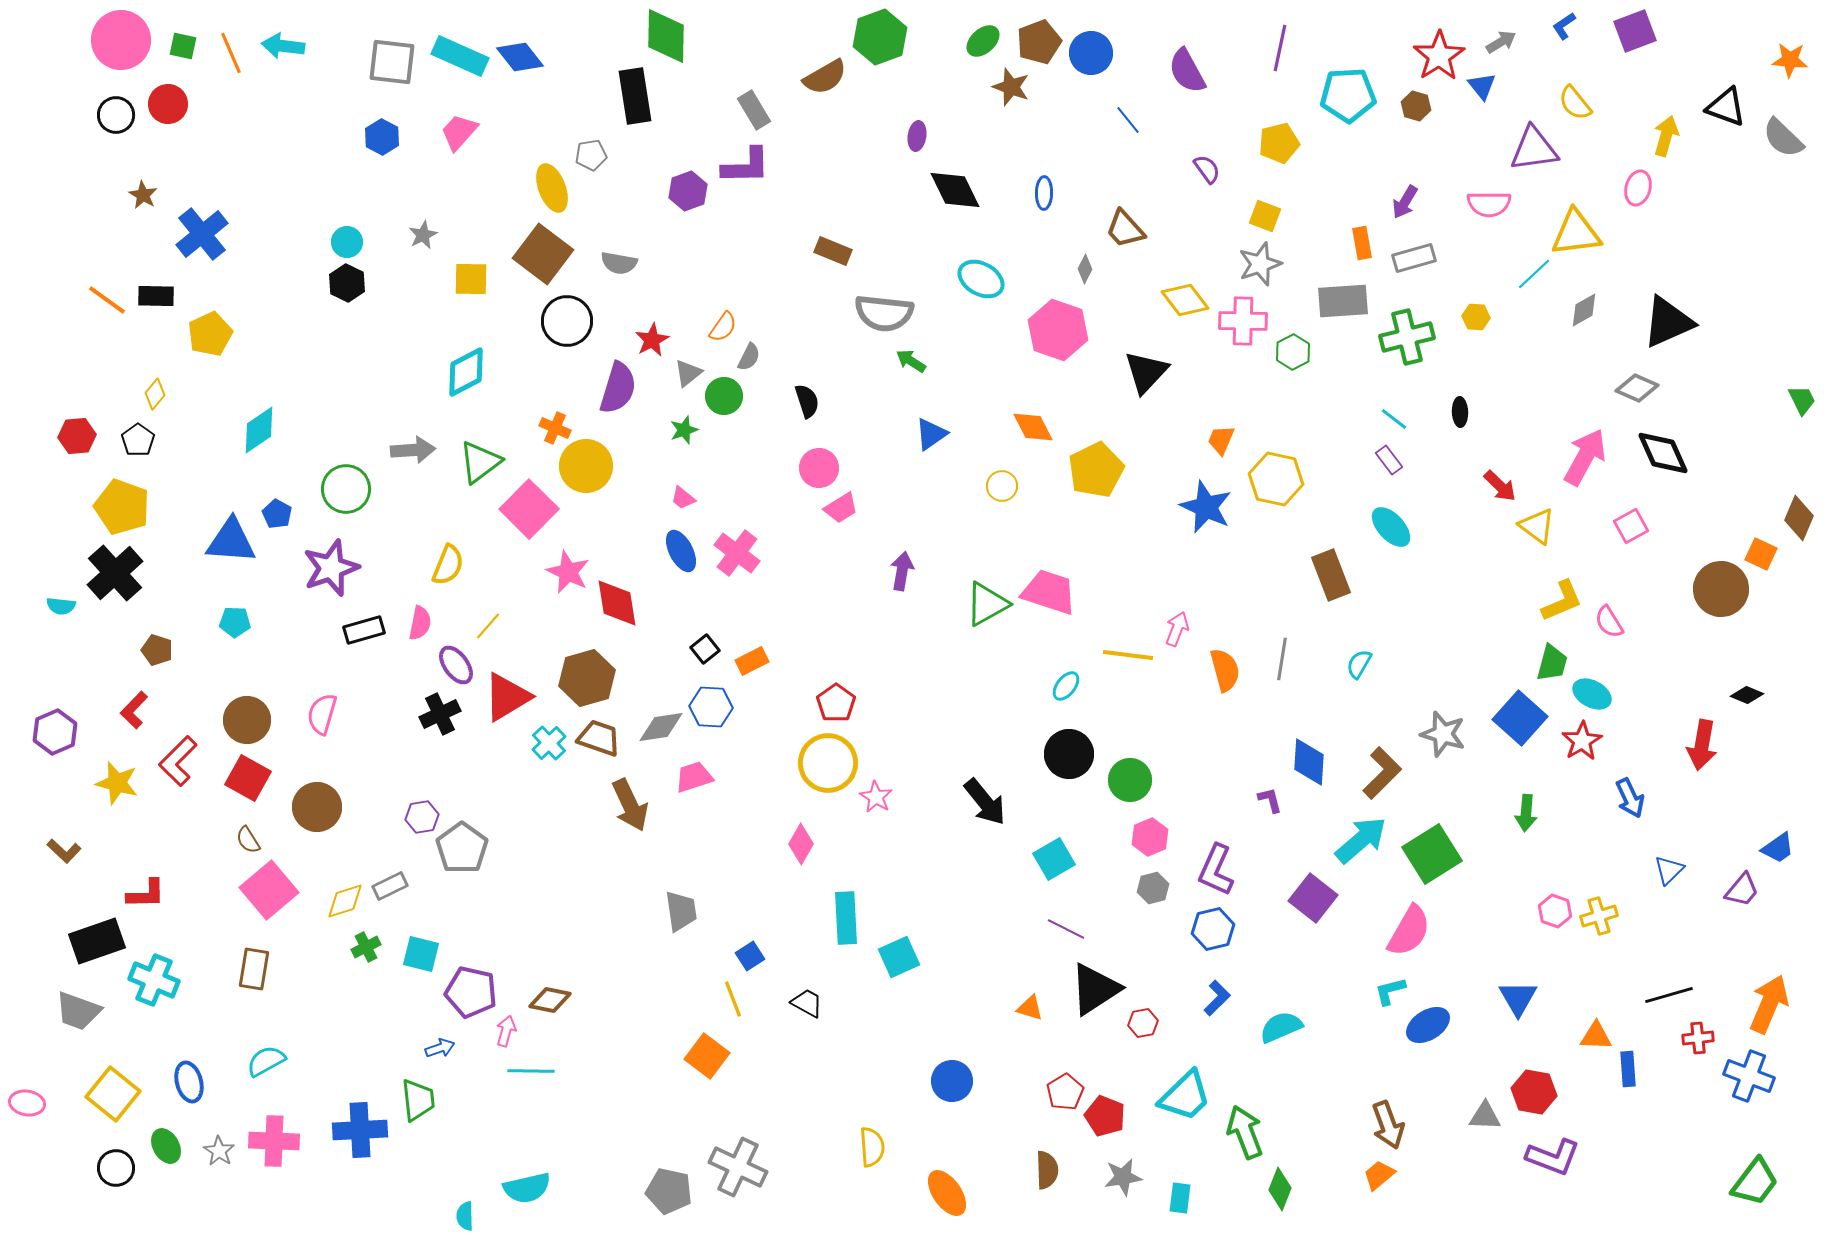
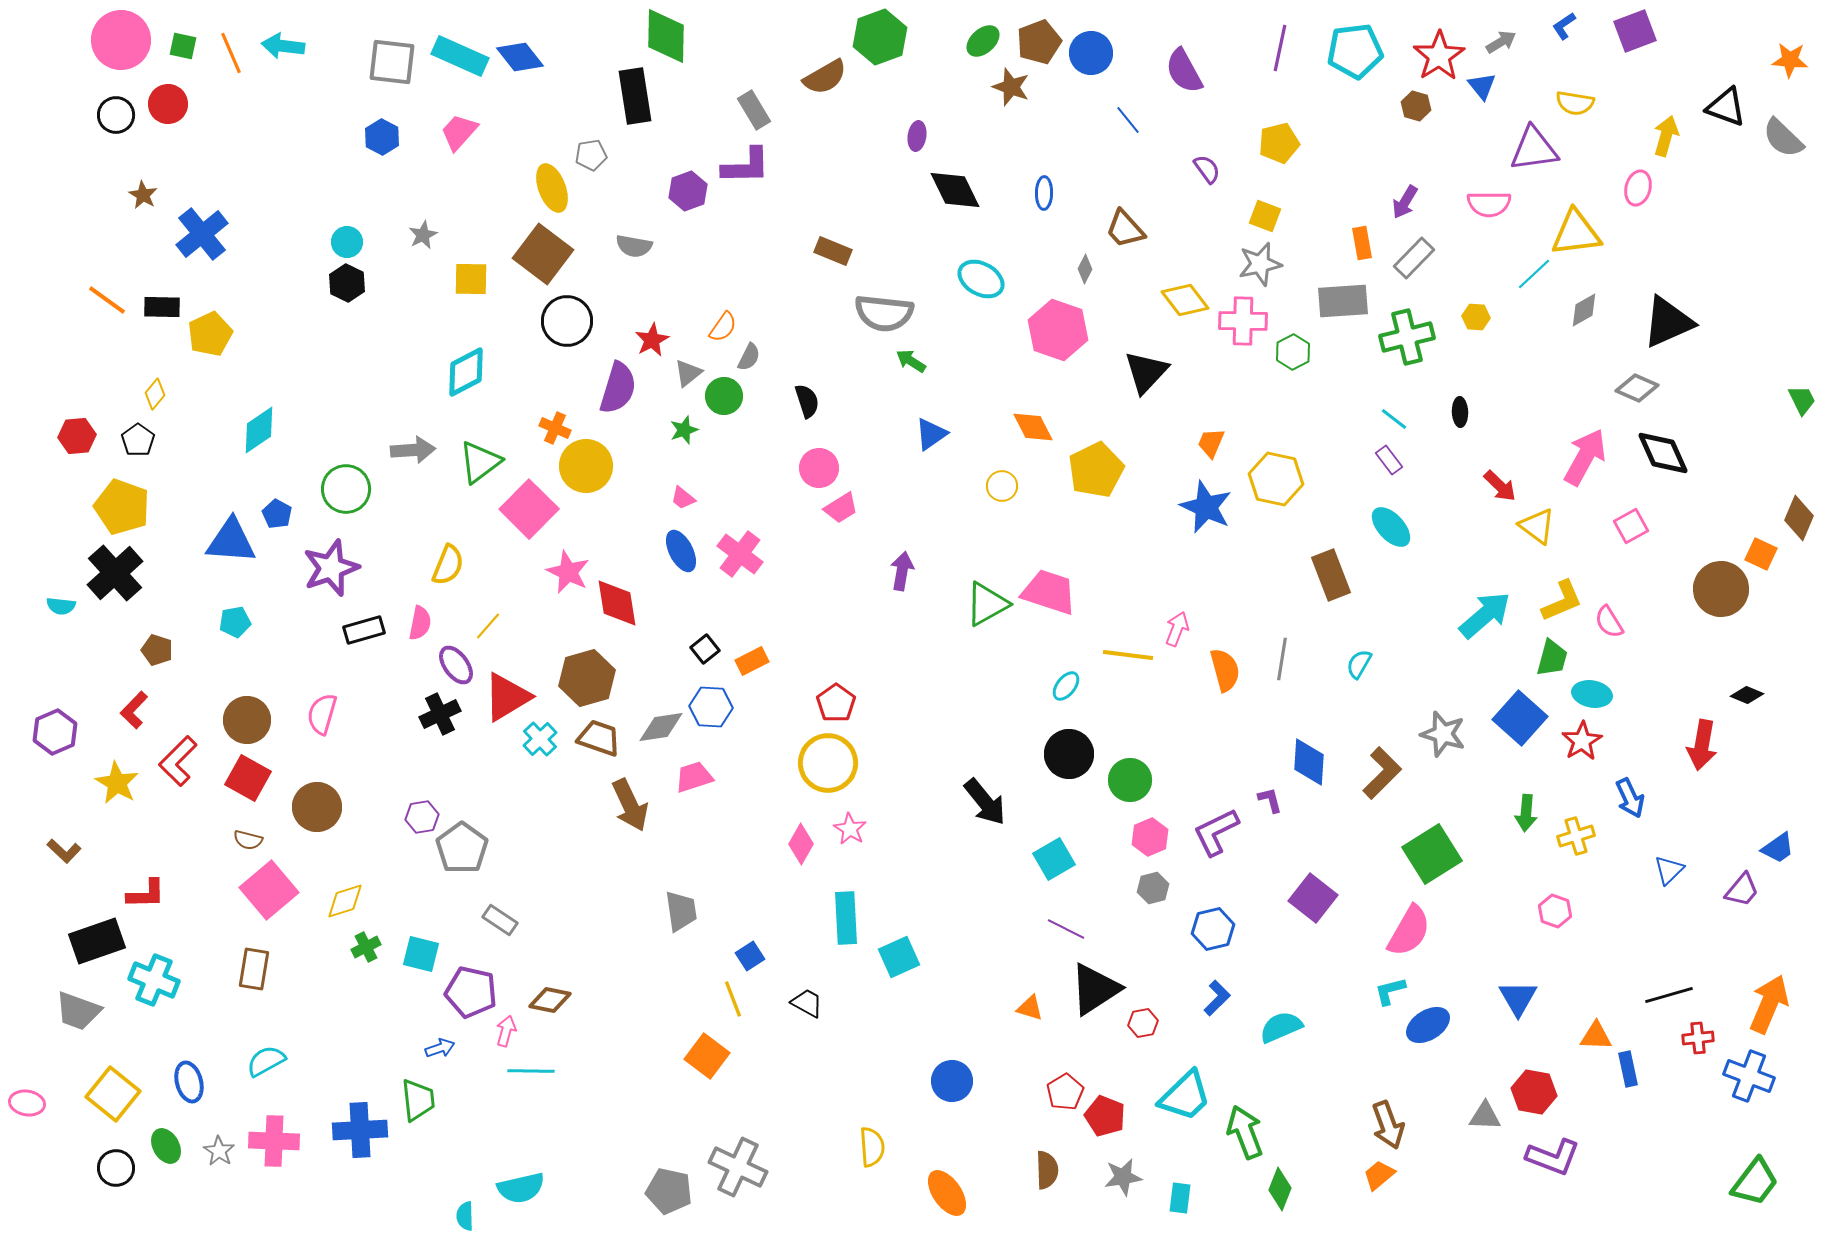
purple semicircle at (1187, 71): moved 3 px left
cyan pentagon at (1348, 95): moved 7 px right, 44 px up; rotated 4 degrees counterclockwise
yellow semicircle at (1575, 103): rotated 42 degrees counterclockwise
gray rectangle at (1414, 258): rotated 30 degrees counterclockwise
gray semicircle at (619, 263): moved 15 px right, 17 px up
gray star at (1260, 264): rotated 6 degrees clockwise
black rectangle at (156, 296): moved 6 px right, 11 px down
orange trapezoid at (1221, 440): moved 10 px left, 3 px down
pink cross at (737, 553): moved 3 px right, 1 px down
cyan pentagon at (235, 622): rotated 12 degrees counterclockwise
green trapezoid at (1552, 663): moved 5 px up
cyan ellipse at (1592, 694): rotated 18 degrees counterclockwise
cyan cross at (549, 743): moved 9 px left, 4 px up
yellow star at (117, 783): rotated 15 degrees clockwise
pink star at (876, 797): moved 26 px left, 32 px down
brown semicircle at (248, 840): rotated 44 degrees counterclockwise
cyan arrow at (1361, 840): moved 124 px right, 225 px up
purple L-shape at (1216, 870): moved 38 px up; rotated 40 degrees clockwise
gray rectangle at (390, 886): moved 110 px right, 34 px down; rotated 60 degrees clockwise
yellow cross at (1599, 916): moved 23 px left, 80 px up
blue rectangle at (1628, 1069): rotated 8 degrees counterclockwise
cyan semicircle at (527, 1188): moved 6 px left
